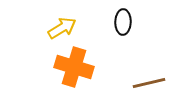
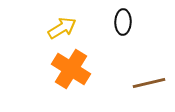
orange cross: moved 3 px left, 2 px down; rotated 15 degrees clockwise
